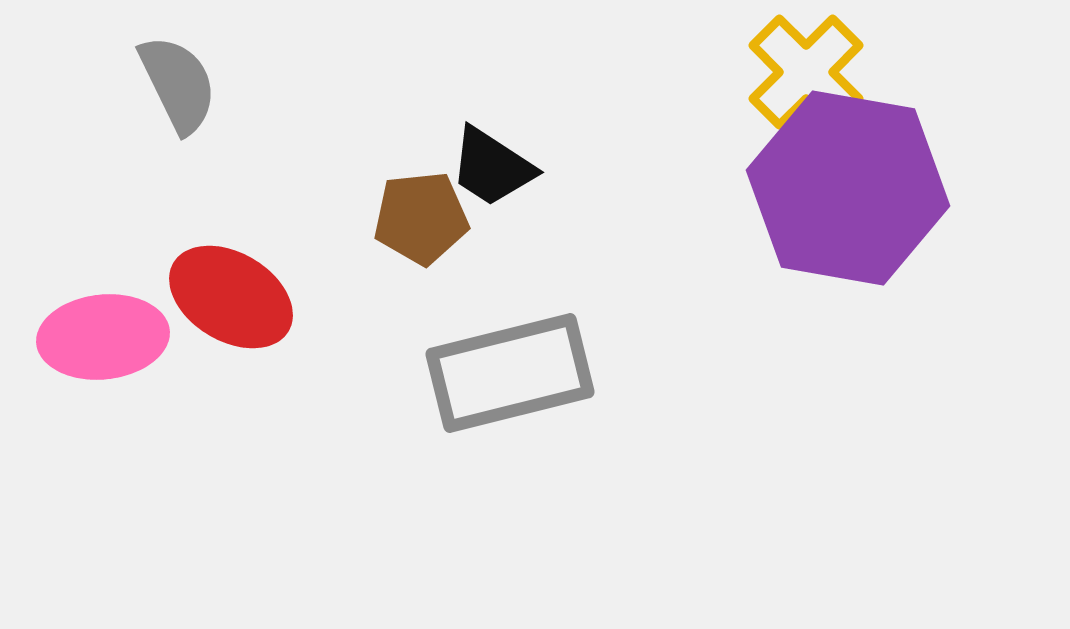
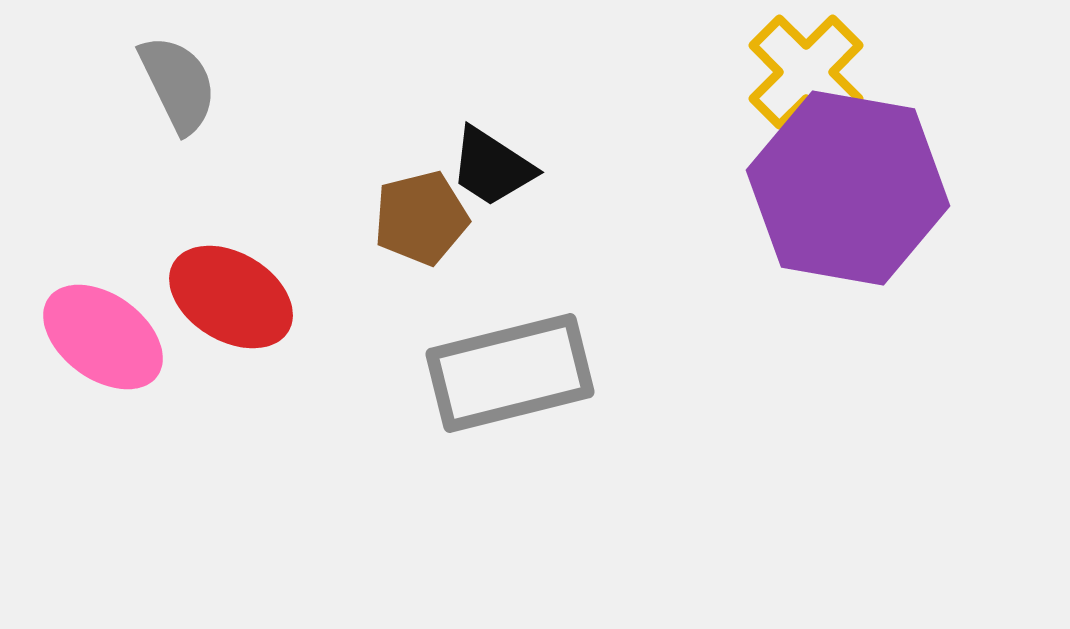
brown pentagon: rotated 8 degrees counterclockwise
pink ellipse: rotated 42 degrees clockwise
